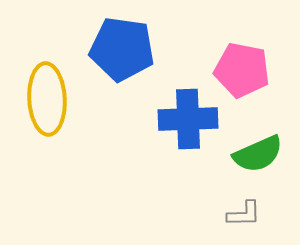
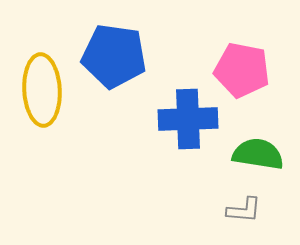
blue pentagon: moved 8 px left, 7 px down
yellow ellipse: moved 5 px left, 9 px up
green semicircle: rotated 147 degrees counterclockwise
gray L-shape: moved 4 px up; rotated 6 degrees clockwise
